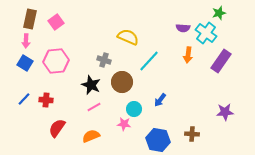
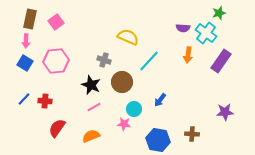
red cross: moved 1 px left, 1 px down
